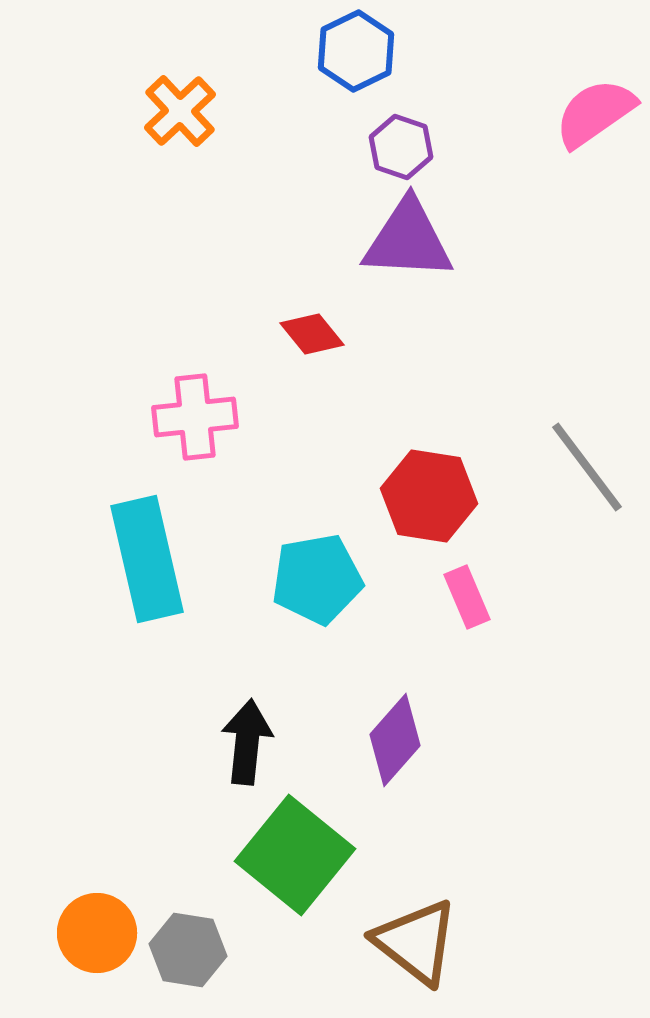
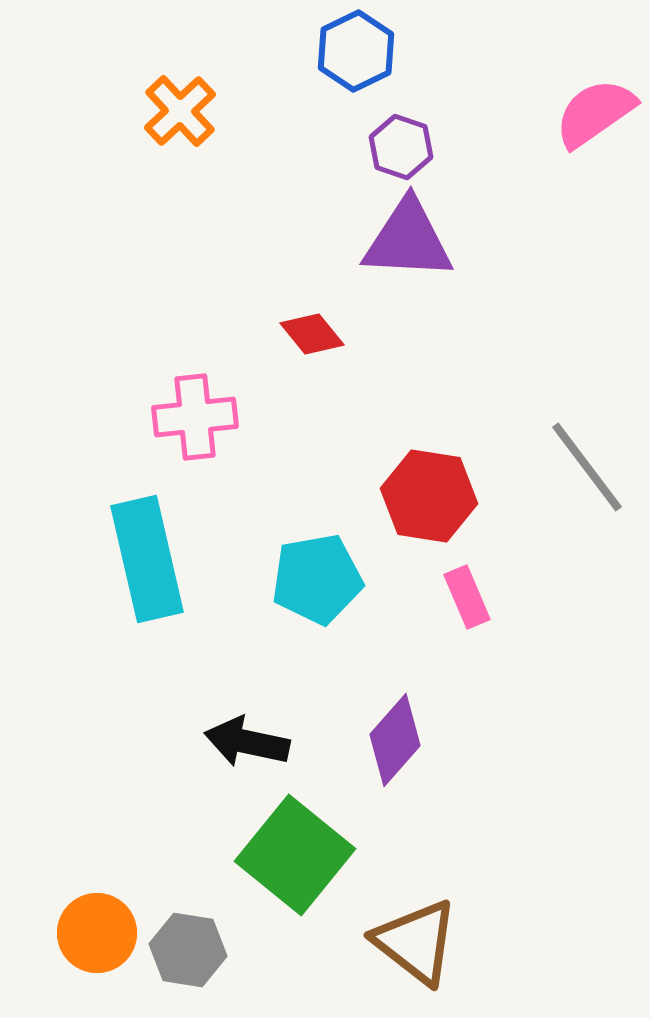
black arrow: rotated 84 degrees counterclockwise
